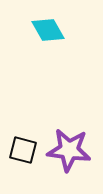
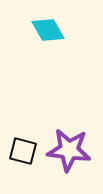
black square: moved 1 px down
